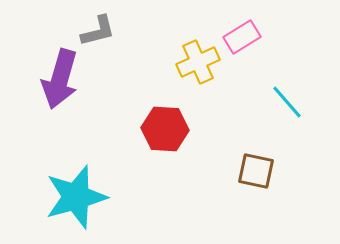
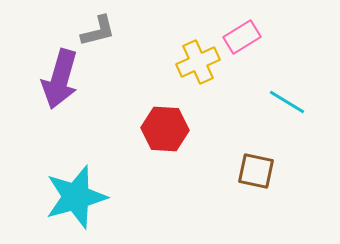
cyan line: rotated 18 degrees counterclockwise
